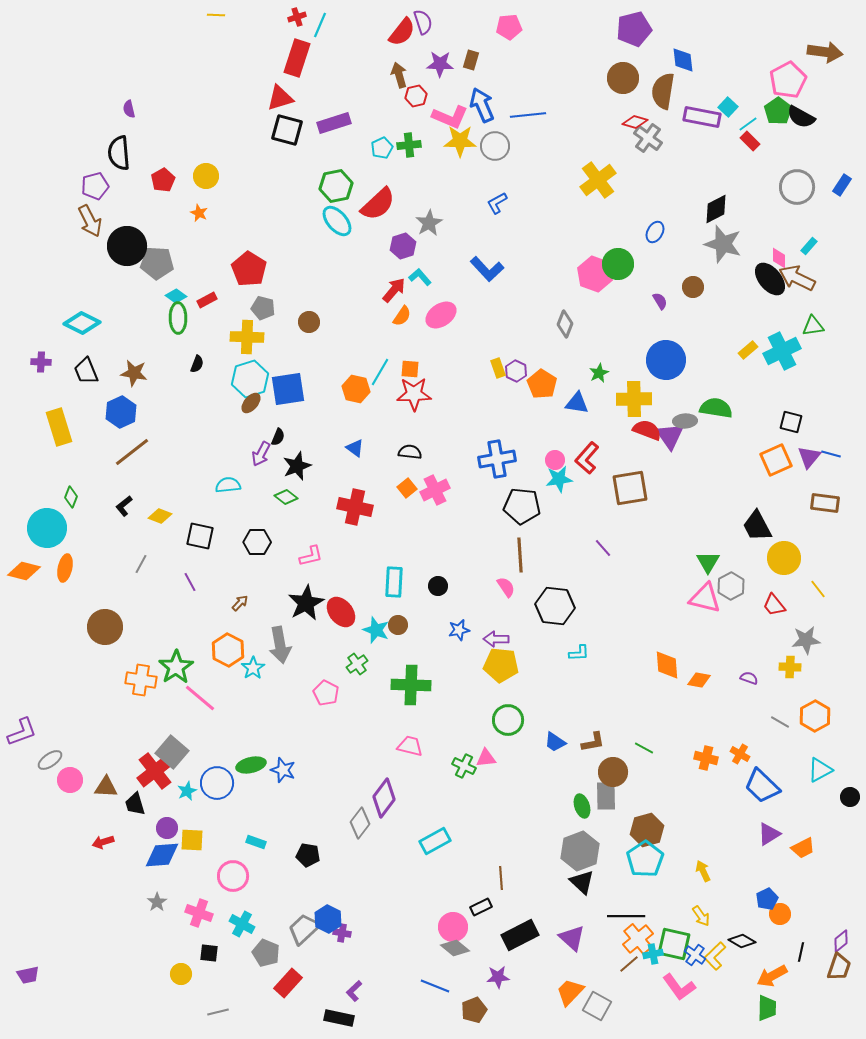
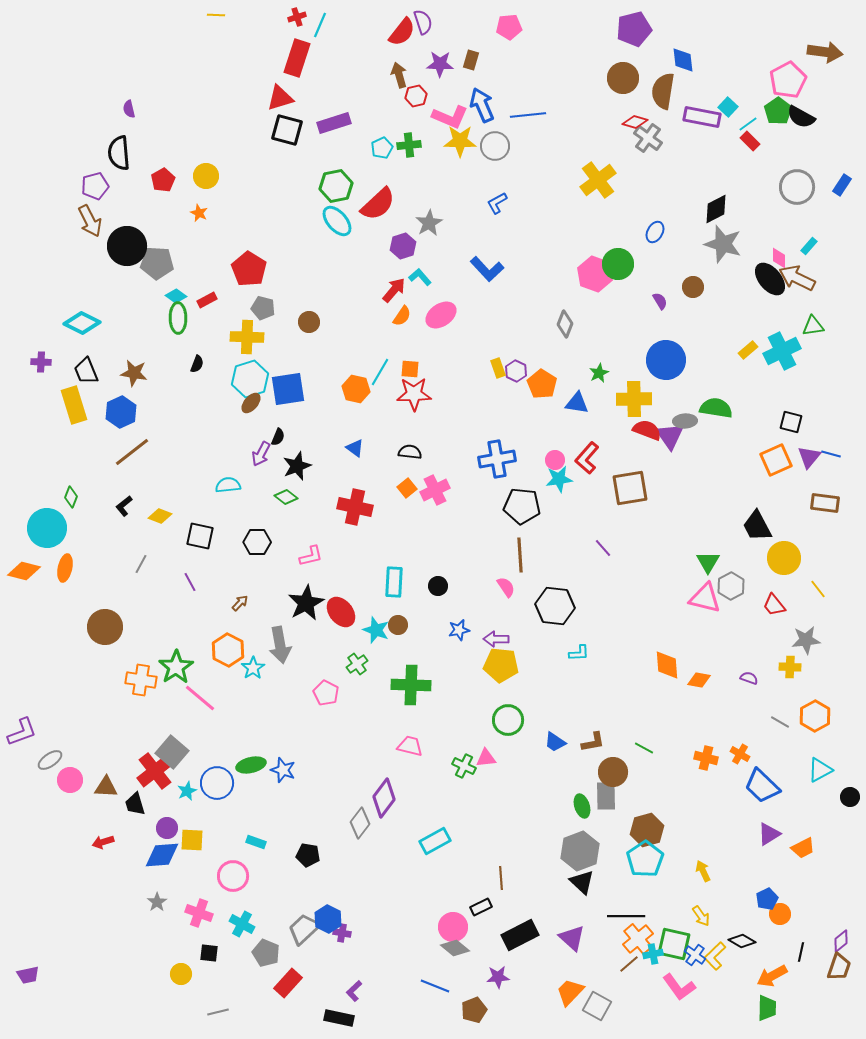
yellow rectangle at (59, 427): moved 15 px right, 22 px up
